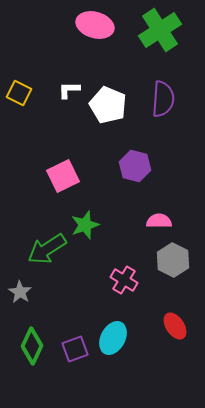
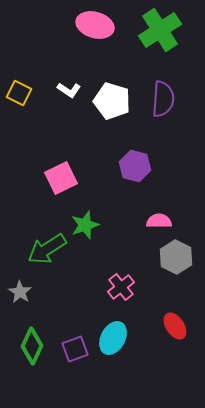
white L-shape: rotated 145 degrees counterclockwise
white pentagon: moved 4 px right, 4 px up; rotated 6 degrees counterclockwise
pink square: moved 2 px left, 2 px down
gray hexagon: moved 3 px right, 3 px up
pink cross: moved 3 px left, 7 px down; rotated 20 degrees clockwise
